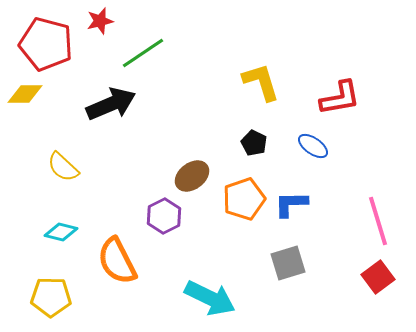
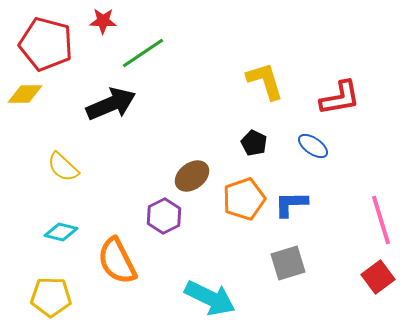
red star: moved 3 px right; rotated 16 degrees clockwise
yellow L-shape: moved 4 px right, 1 px up
pink line: moved 3 px right, 1 px up
